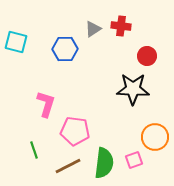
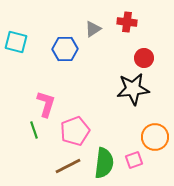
red cross: moved 6 px right, 4 px up
red circle: moved 3 px left, 2 px down
black star: rotated 8 degrees counterclockwise
pink pentagon: rotated 28 degrees counterclockwise
green line: moved 20 px up
